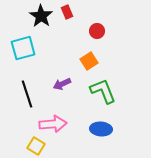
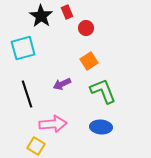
red circle: moved 11 px left, 3 px up
blue ellipse: moved 2 px up
